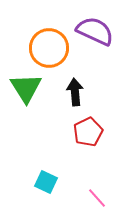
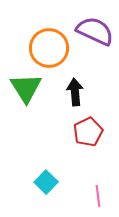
cyan square: rotated 20 degrees clockwise
pink line: moved 1 px right, 2 px up; rotated 35 degrees clockwise
